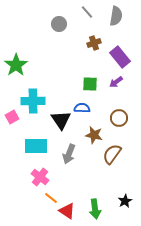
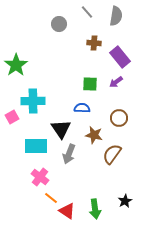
brown cross: rotated 24 degrees clockwise
black triangle: moved 9 px down
